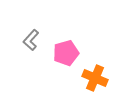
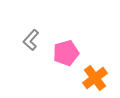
orange cross: rotated 30 degrees clockwise
